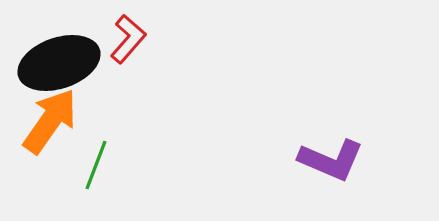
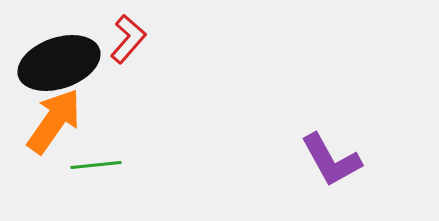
orange arrow: moved 4 px right
purple L-shape: rotated 38 degrees clockwise
green line: rotated 63 degrees clockwise
